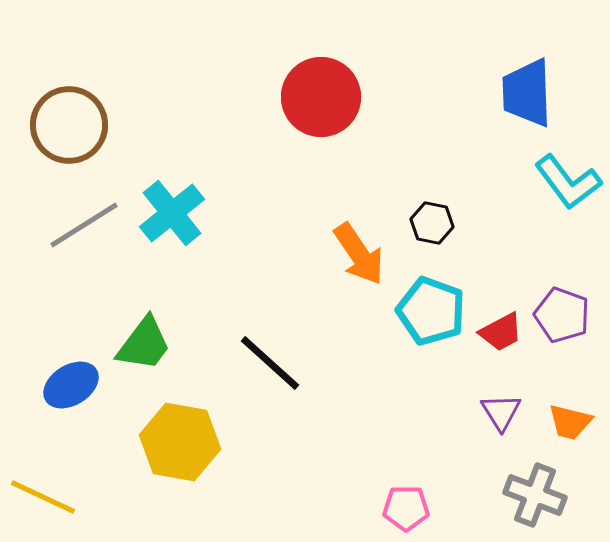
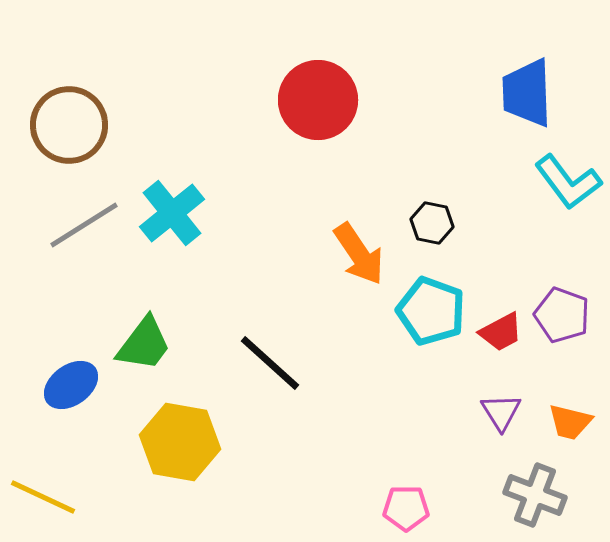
red circle: moved 3 px left, 3 px down
blue ellipse: rotated 4 degrees counterclockwise
